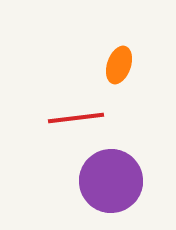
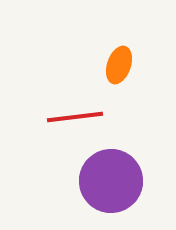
red line: moved 1 px left, 1 px up
